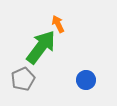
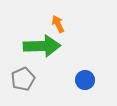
green arrow: moved 1 px right, 1 px up; rotated 51 degrees clockwise
blue circle: moved 1 px left
